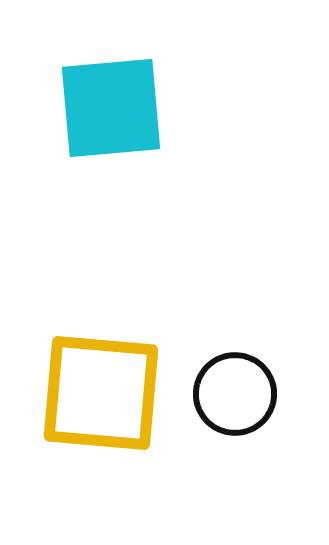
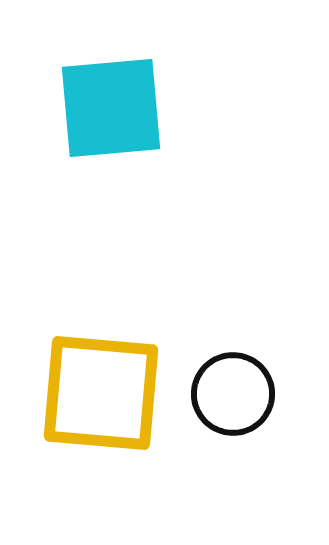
black circle: moved 2 px left
